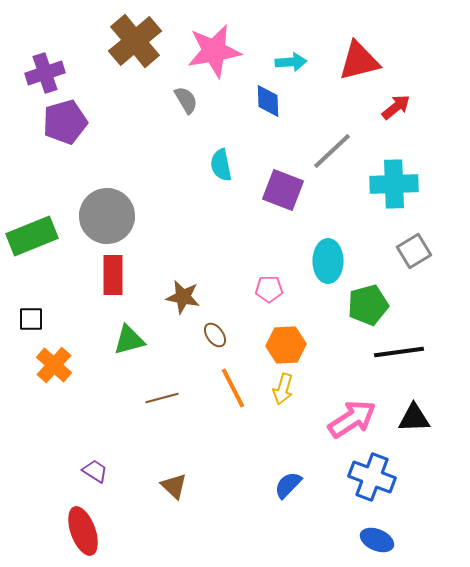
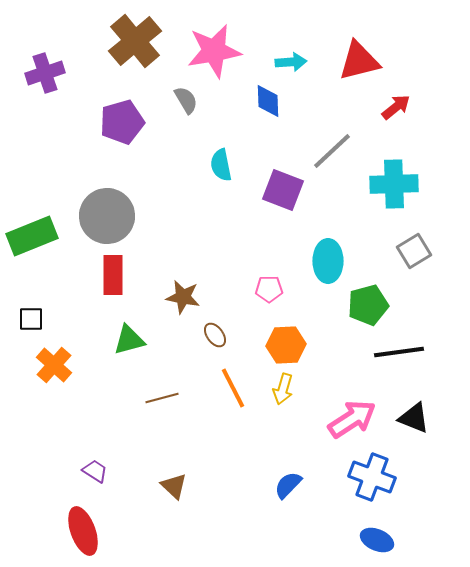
purple pentagon: moved 57 px right
black triangle: rotated 24 degrees clockwise
